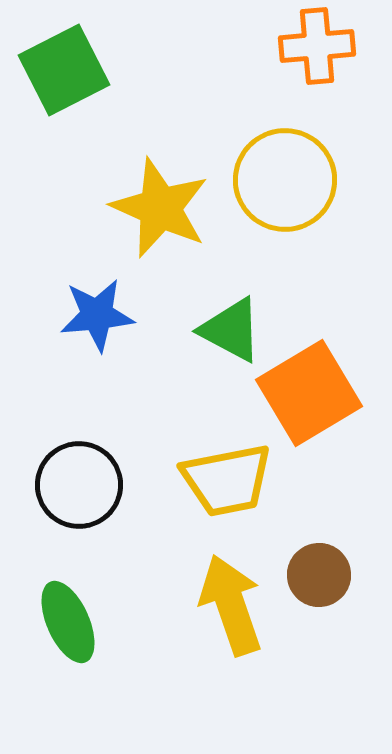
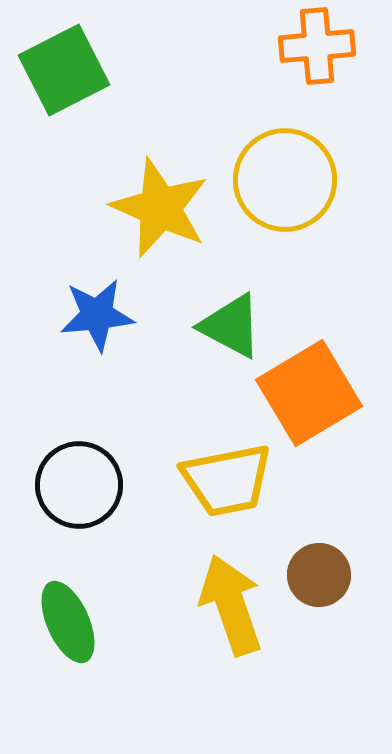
green triangle: moved 4 px up
